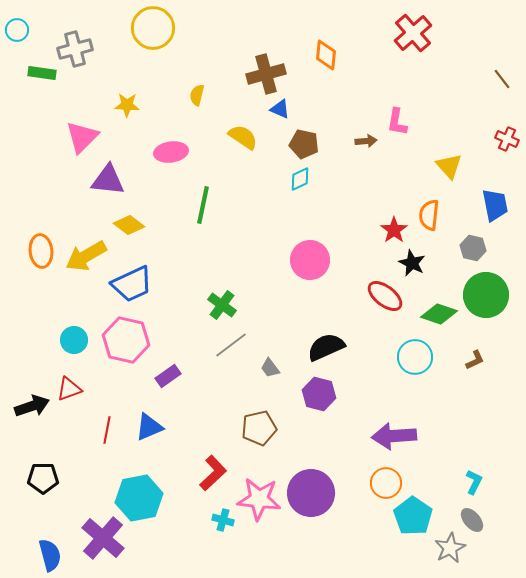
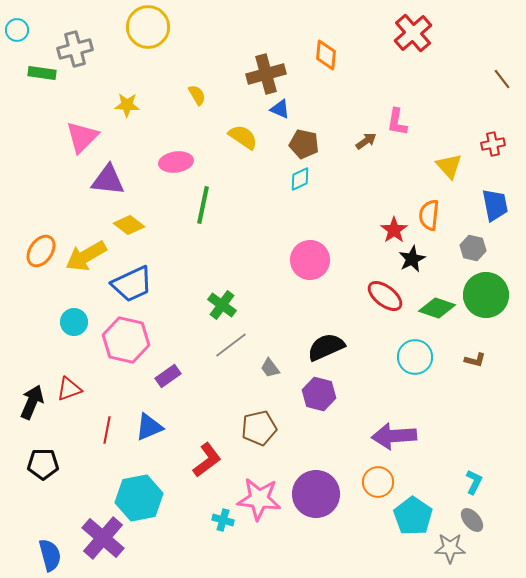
yellow circle at (153, 28): moved 5 px left, 1 px up
yellow semicircle at (197, 95): rotated 135 degrees clockwise
red cross at (507, 139): moved 14 px left, 5 px down; rotated 35 degrees counterclockwise
brown arrow at (366, 141): rotated 30 degrees counterclockwise
pink ellipse at (171, 152): moved 5 px right, 10 px down
orange ellipse at (41, 251): rotated 40 degrees clockwise
black star at (412, 263): moved 4 px up; rotated 20 degrees clockwise
green diamond at (439, 314): moved 2 px left, 6 px up
cyan circle at (74, 340): moved 18 px up
brown L-shape at (475, 360): rotated 40 degrees clockwise
black arrow at (32, 406): moved 4 px up; rotated 48 degrees counterclockwise
red L-shape at (213, 473): moved 6 px left, 13 px up; rotated 6 degrees clockwise
black pentagon at (43, 478): moved 14 px up
orange circle at (386, 483): moved 8 px left, 1 px up
purple circle at (311, 493): moved 5 px right, 1 px down
gray star at (450, 548): rotated 28 degrees clockwise
